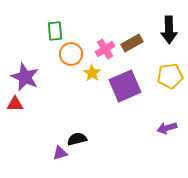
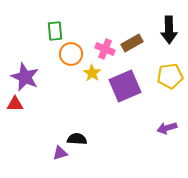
pink cross: rotated 36 degrees counterclockwise
black semicircle: rotated 18 degrees clockwise
